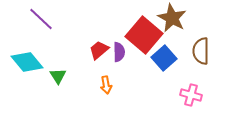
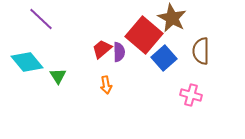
red trapezoid: moved 3 px right, 1 px up
